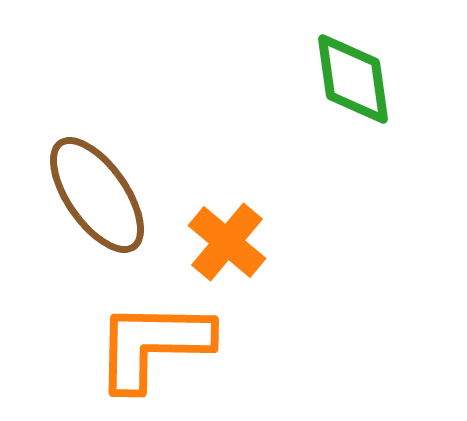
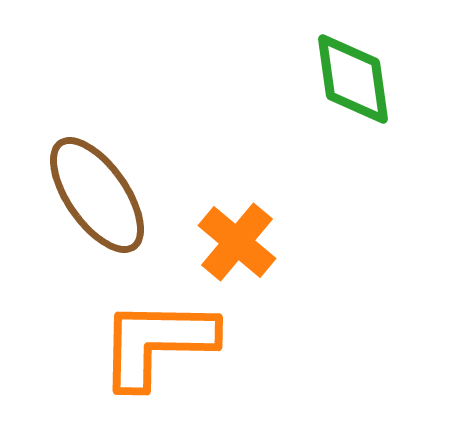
orange cross: moved 10 px right
orange L-shape: moved 4 px right, 2 px up
